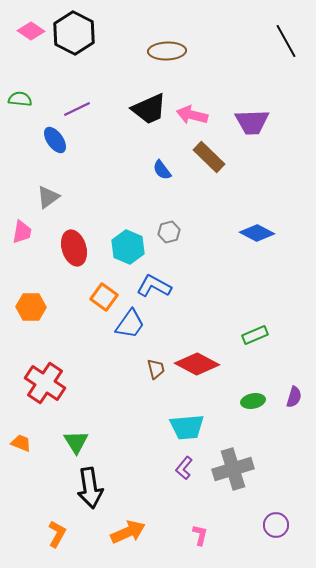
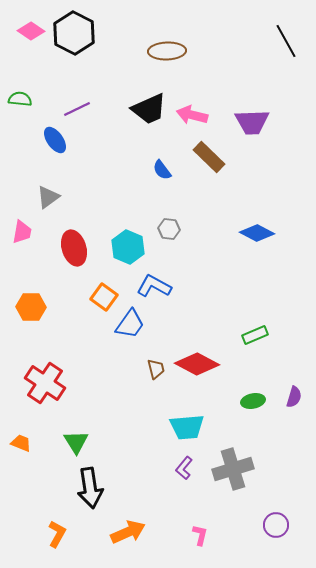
gray hexagon: moved 3 px up; rotated 20 degrees clockwise
